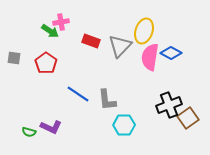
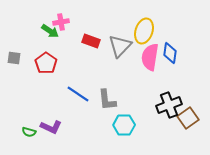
blue diamond: moved 1 px left; rotated 70 degrees clockwise
